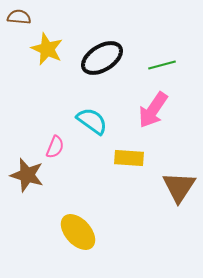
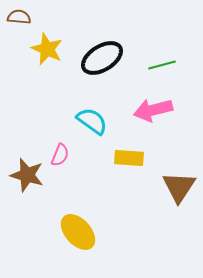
pink arrow: rotated 42 degrees clockwise
pink semicircle: moved 5 px right, 8 px down
